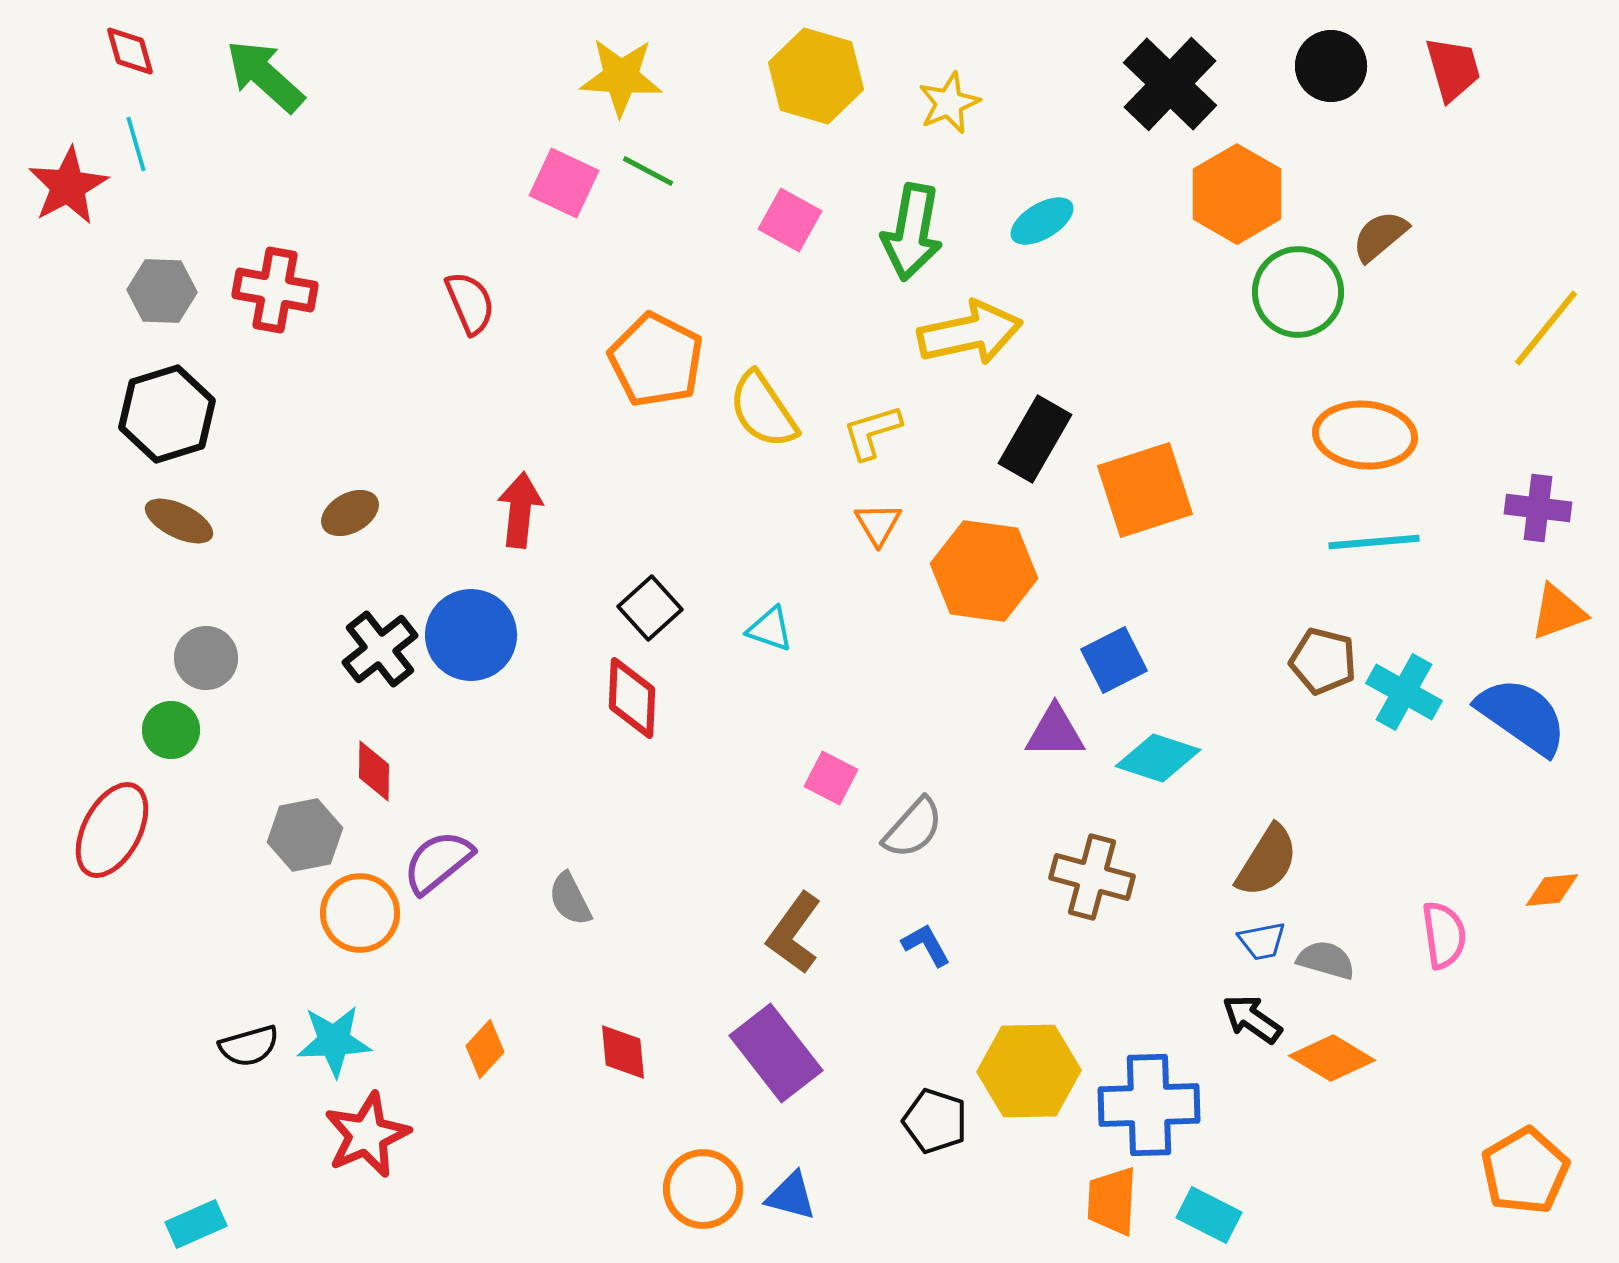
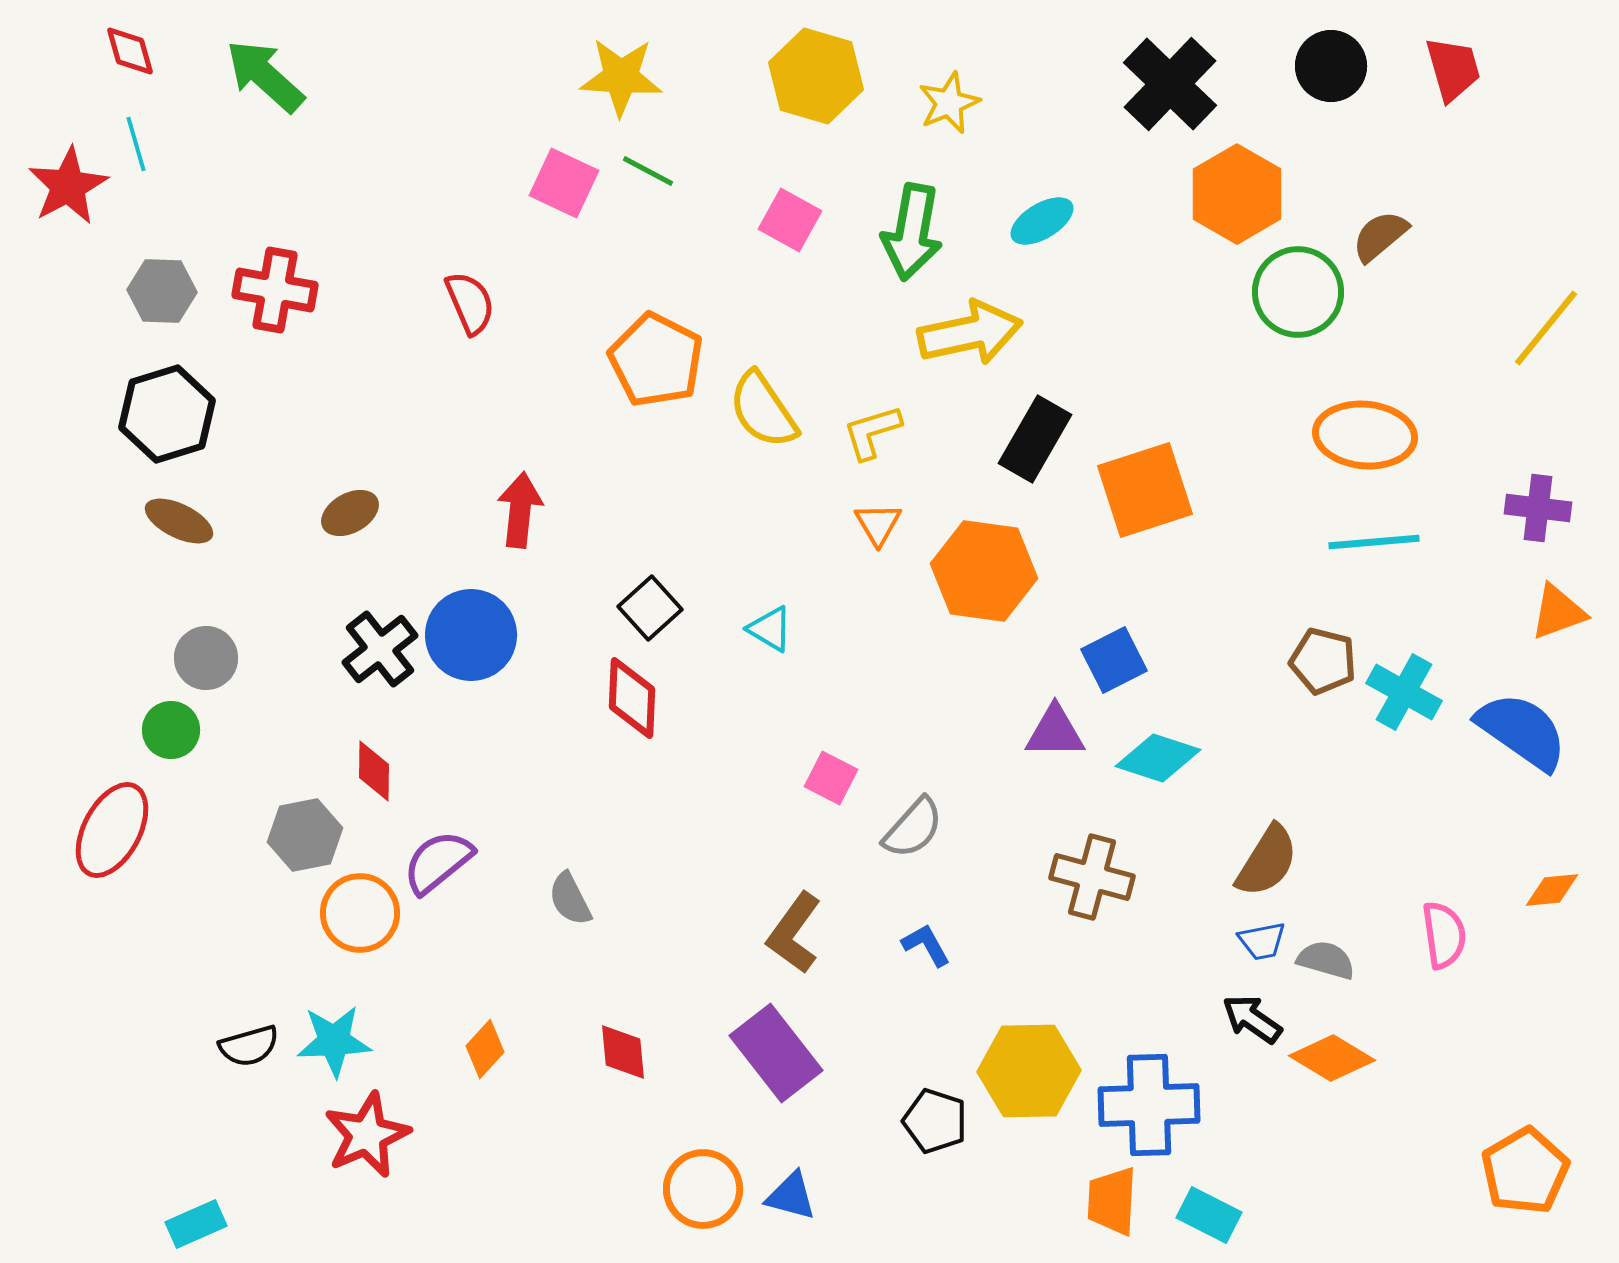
cyan triangle at (770, 629): rotated 12 degrees clockwise
blue semicircle at (1522, 716): moved 15 px down
